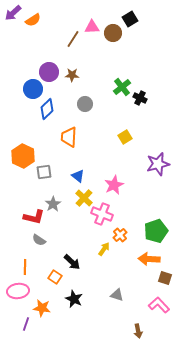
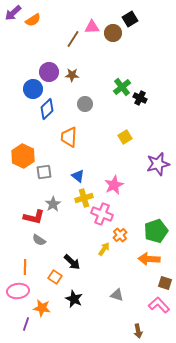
yellow cross: rotated 30 degrees clockwise
brown square: moved 5 px down
